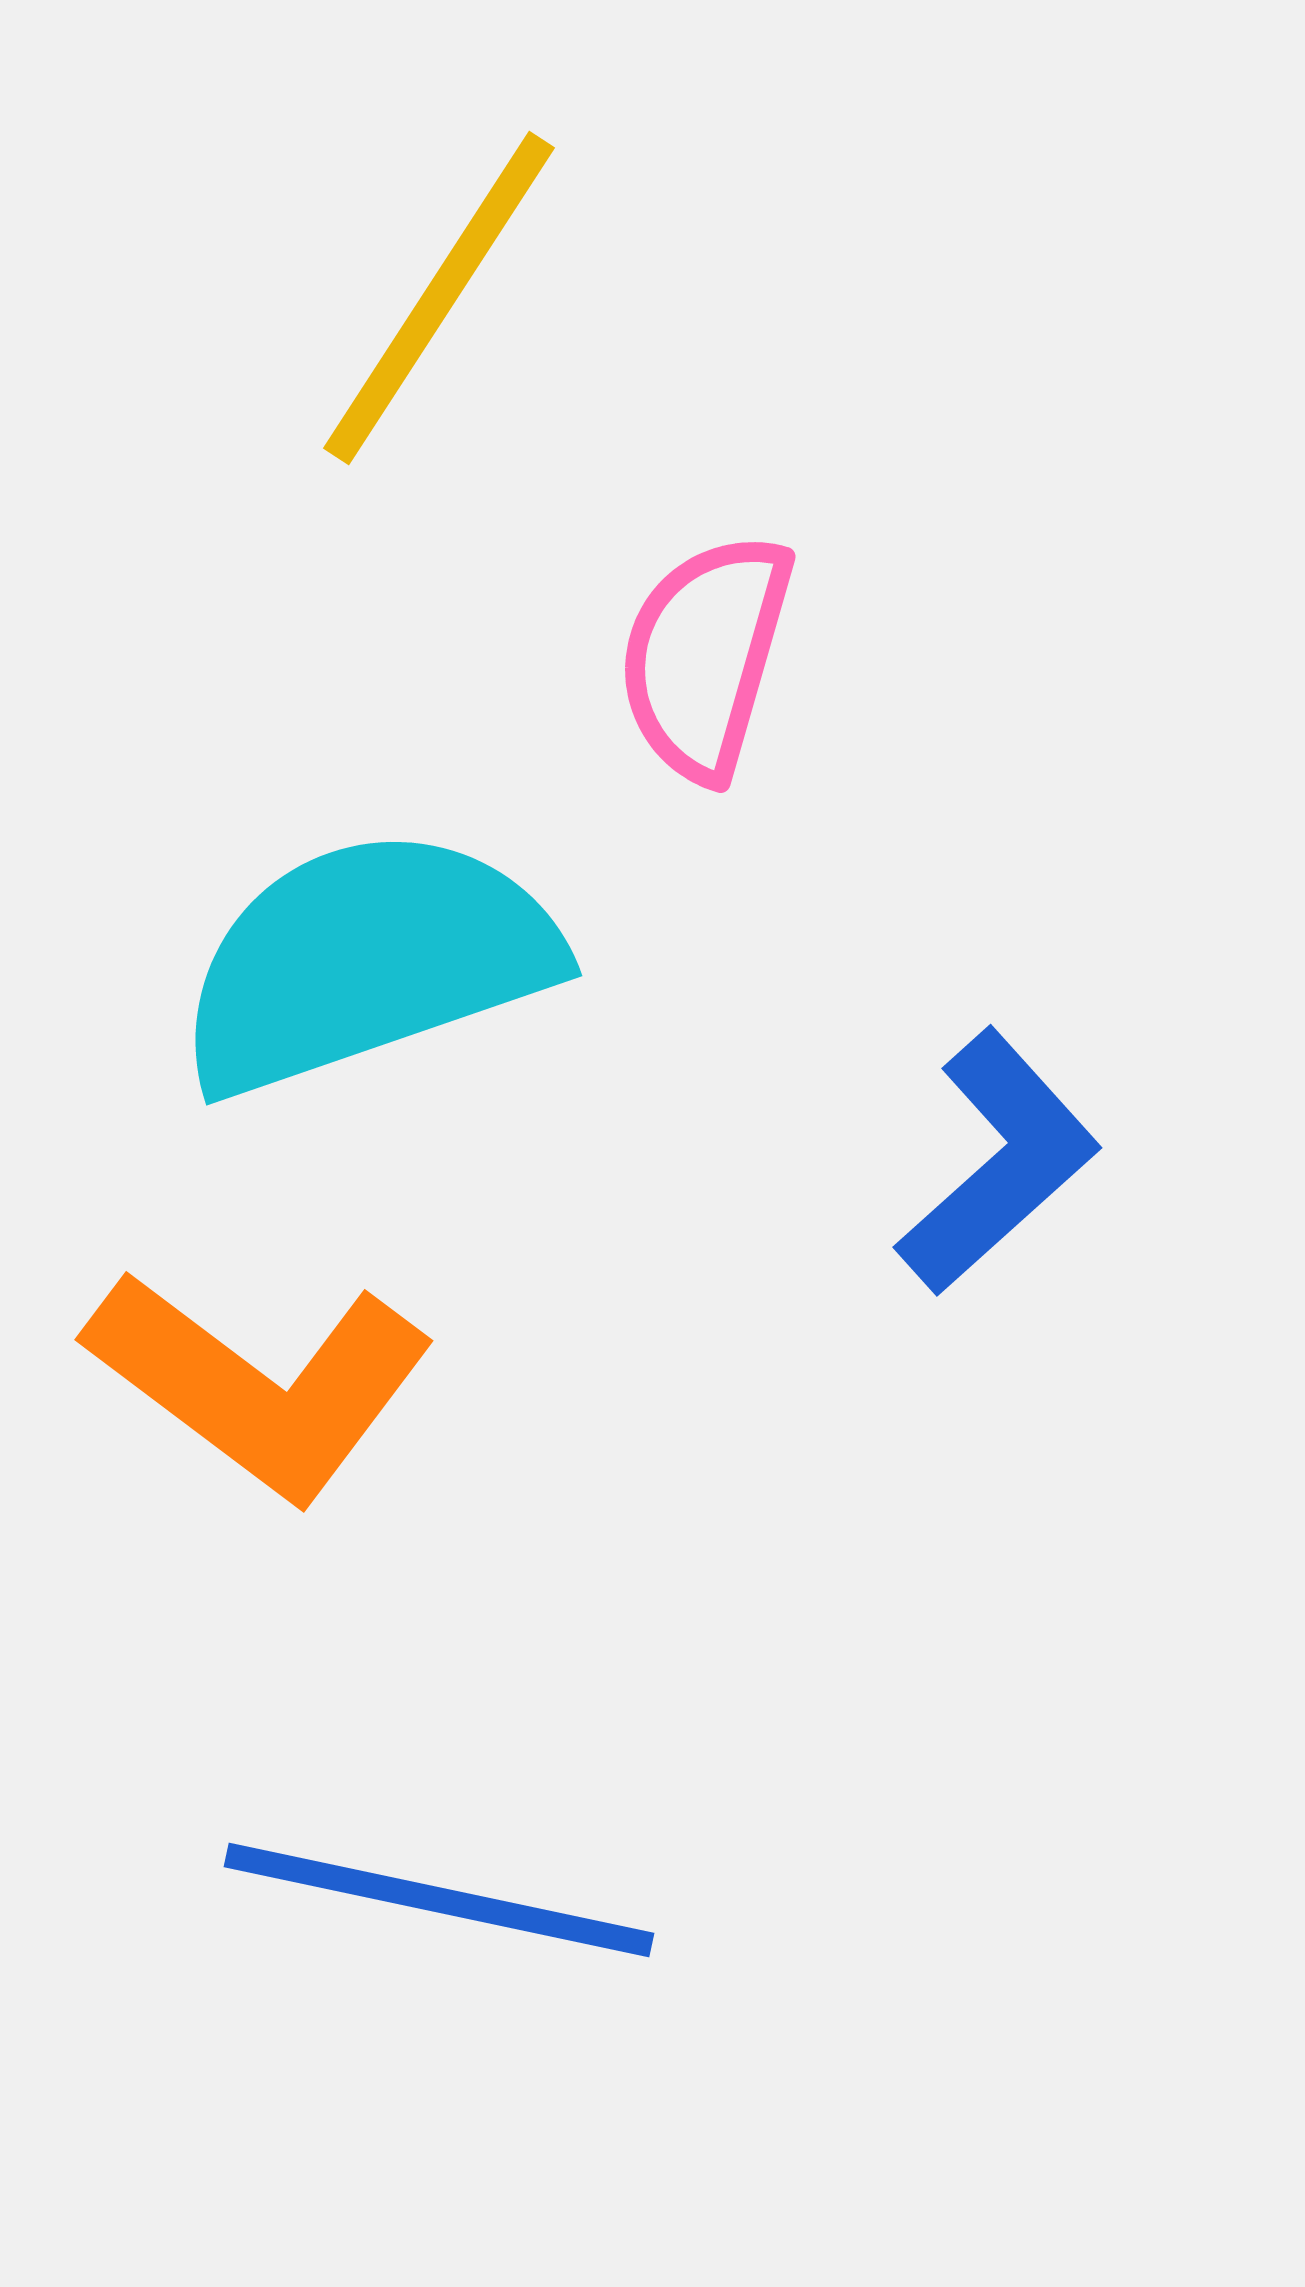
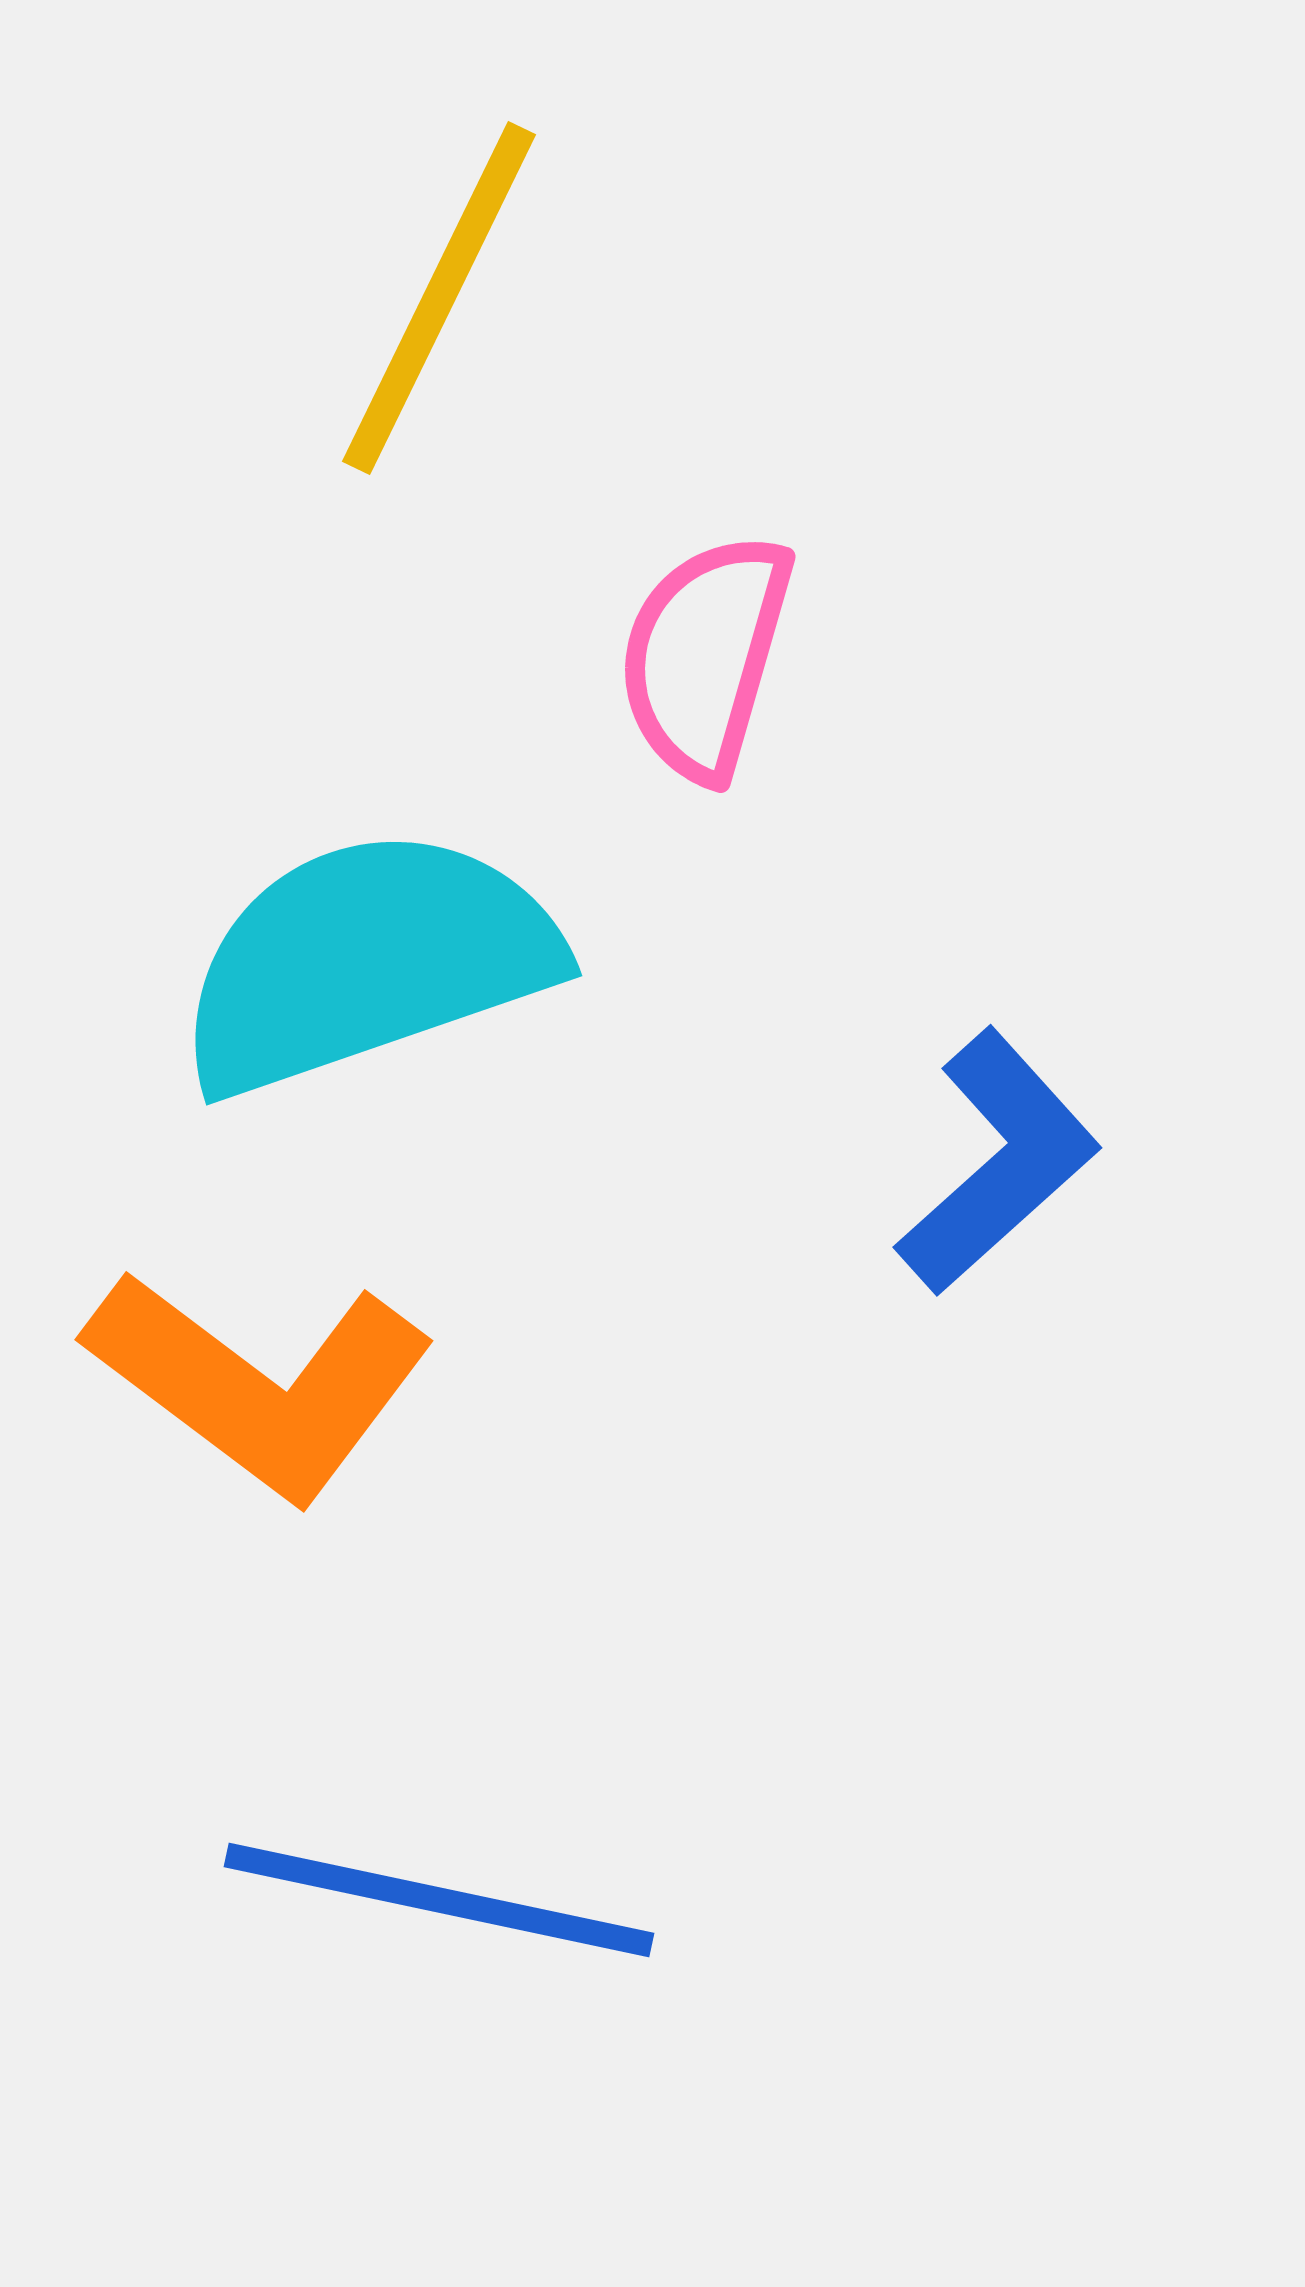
yellow line: rotated 7 degrees counterclockwise
